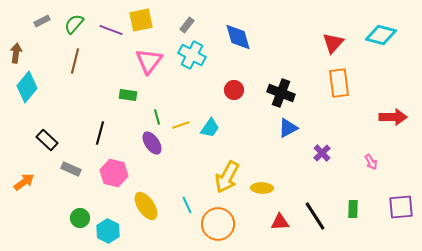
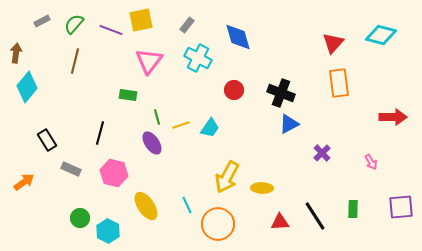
cyan cross at (192, 55): moved 6 px right, 3 px down
blue triangle at (288, 128): moved 1 px right, 4 px up
black rectangle at (47, 140): rotated 15 degrees clockwise
